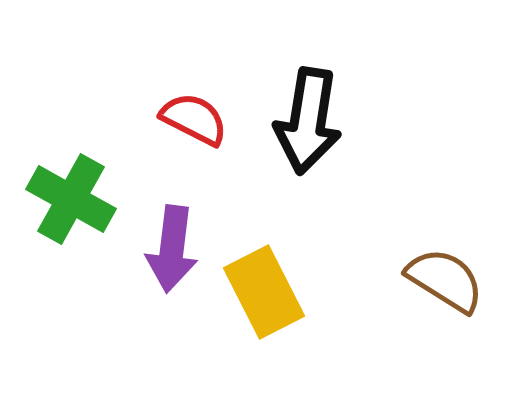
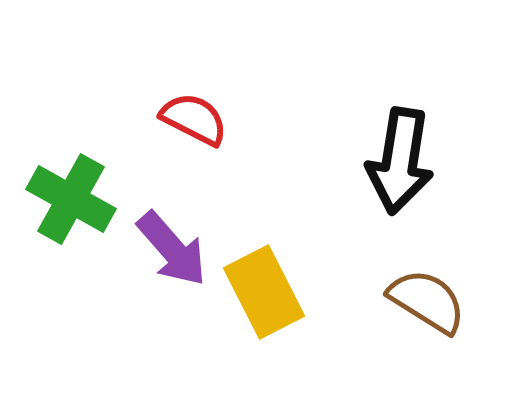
black arrow: moved 92 px right, 40 px down
purple arrow: rotated 48 degrees counterclockwise
brown semicircle: moved 18 px left, 21 px down
